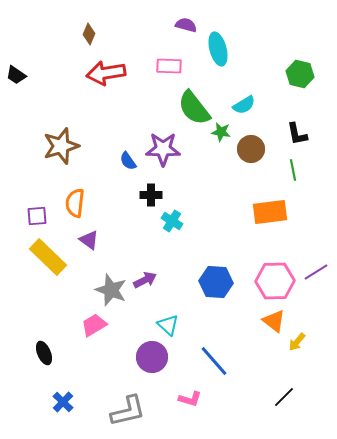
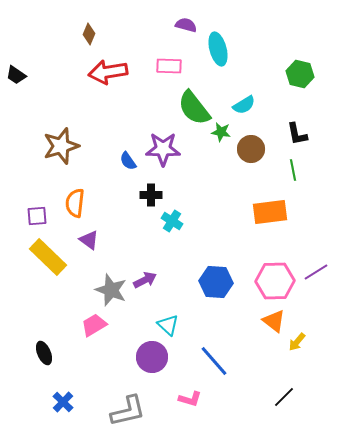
red arrow: moved 2 px right, 1 px up
